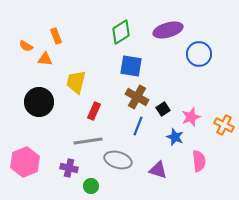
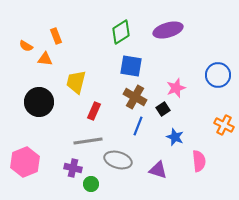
blue circle: moved 19 px right, 21 px down
brown cross: moved 2 px left
pink star: moved 15 px left, 29 px up
purple cross: moved 4 px right
green circle: moved 2 px up
